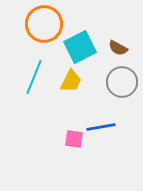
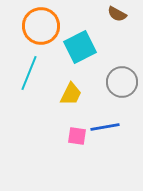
orange circle: moved 3 px left, 2 px down
brown semicircle: moved 1 px left, 34 px up
cyan line: moved 5 px left, 4 px up
yellow trapezoid: moved 13 px down
blue line: moved 4 px right
pink square: moved 3 px right, 3 px up
